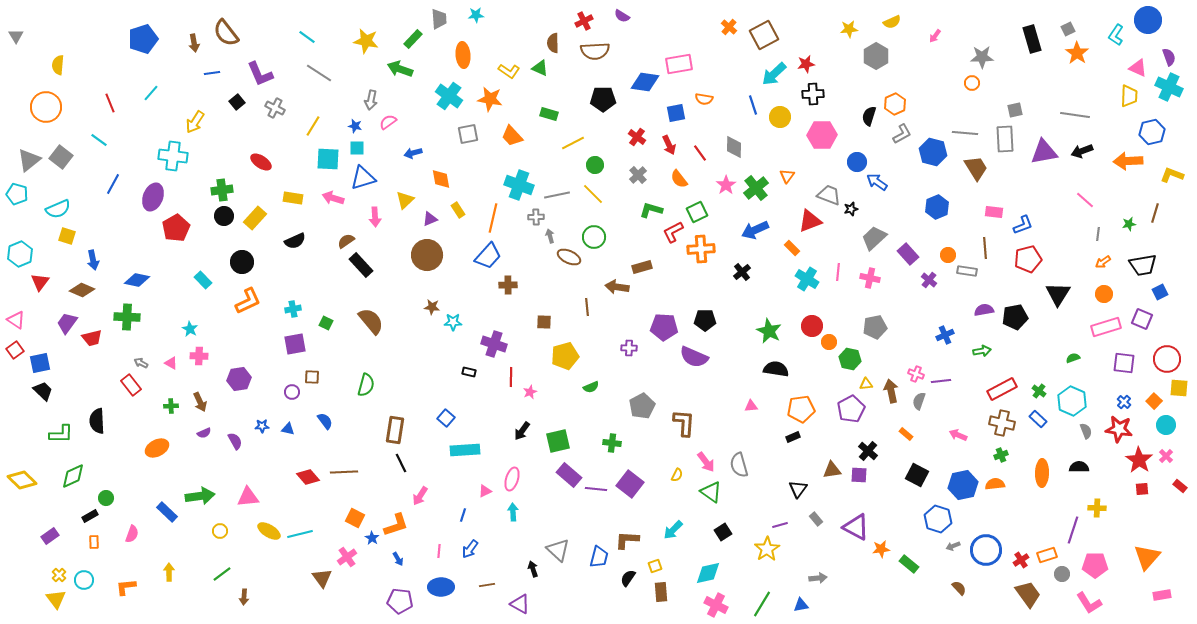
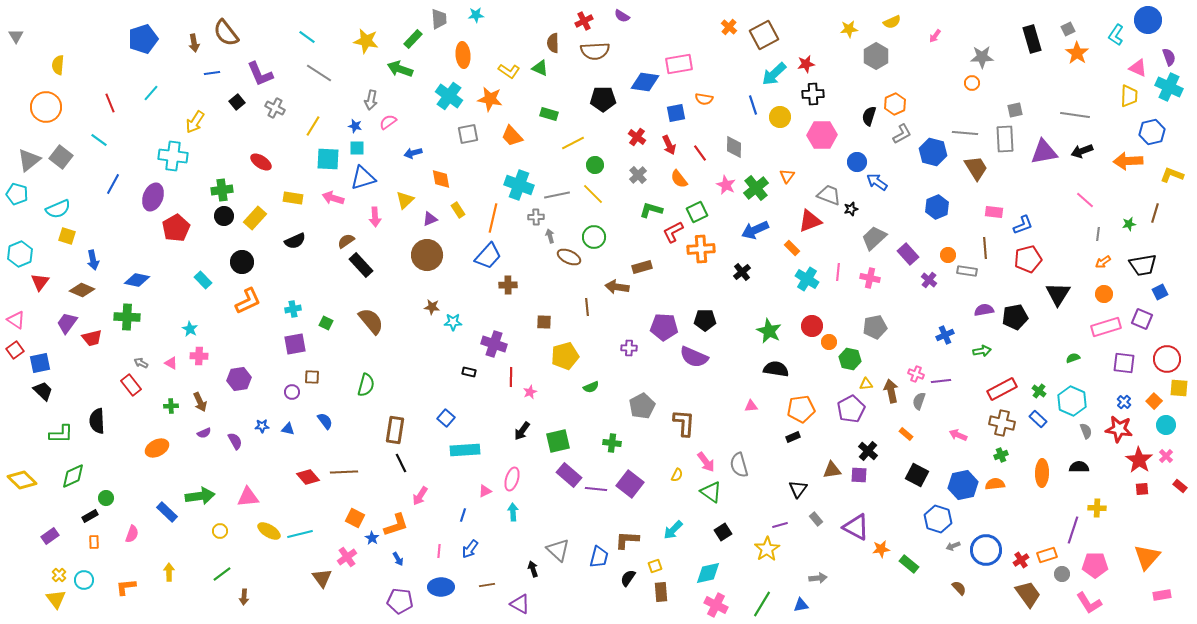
pink star at (726, 185): rotated 12 degrees counterclockwise
